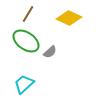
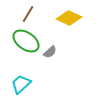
cyan trapezoid: moved 3 px left
